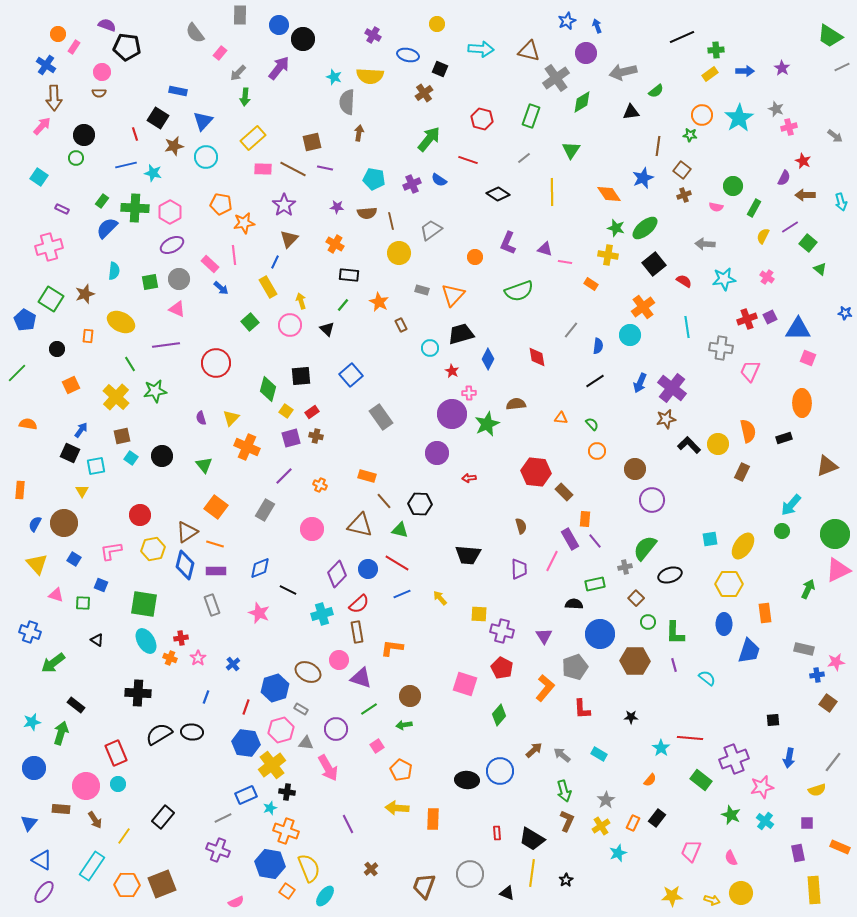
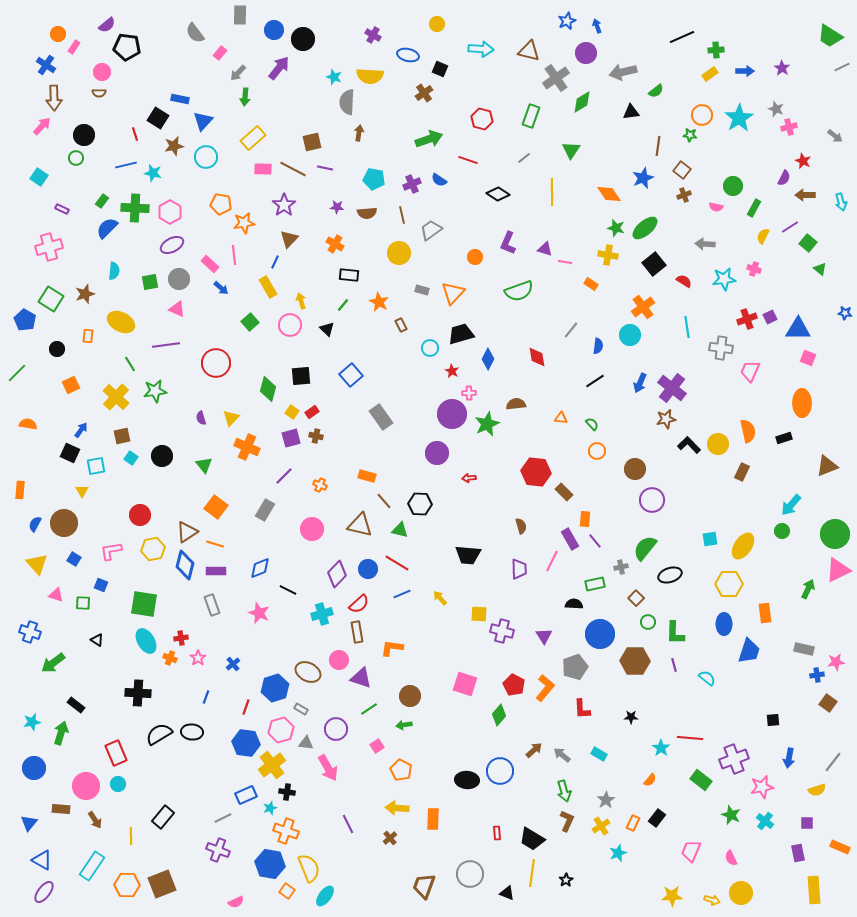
purple semicircle at (107, 25): rotated 120 degrees clockwise
blue circle at (279, 25): moved 5 px left, 5 px down
blue rectangle at (178, 91): moved 2 px right, 8 px down
green arrow at (429, 139): rotated 32 degrees clockwise
brown line at (391, 221): moved 11 px right, 6 px up
pink cross at (767, 277): moved 13 px left, 8 px up; rotated 16 degrees counterclockwise
orange triangle at (453, 295): moved 2 px up
yellow square at (286, 411): moved 6 px right, 1 px down
gray cross at (625, 567): moved 4 px left
red pentagon at (502, 668): moved 12 px right, 17 px down
yellow line at (124, 836): moved 7 px right; rotated 36 degrees counterclockwise
brown cross at (371, 869): moved 19 px right, 31 px up
